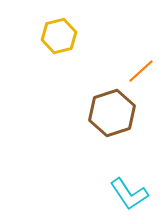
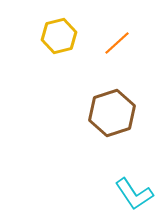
orange line: moved 24 px left, 28 px up
cyan L-shape: moved 5 px right
